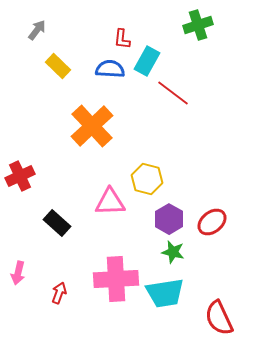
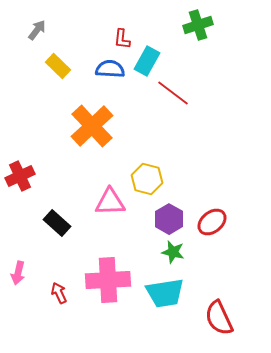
pink cross: moved 8 px left, 1 px down
red arrow: rotated 45 degrees counterclockwise
